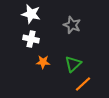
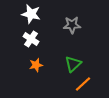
gray star: rotated 24 degrees counterclockwise
white cross: rotated 21 degrees clockwise
orange star: moved 7 px left, 3 px down; rotated 16 degrees counterclockwise
